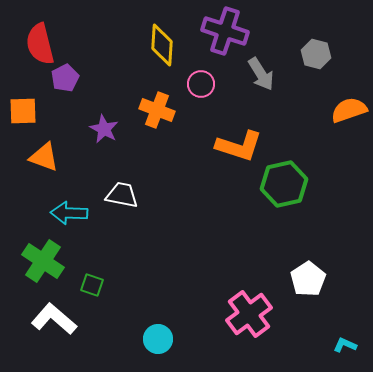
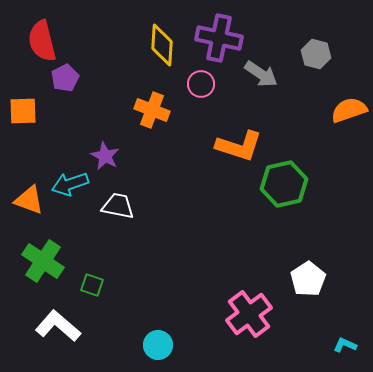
purple cross: moved 6 px left, 7 px down; rotated 6 degrees counterclockwise
red semicircle: moved 2 px right, 3 px up
gray arrow: rotated 24 degrees counterclockwise
orange cross: moved 5 px left
purple star: moved 1 px right, 27 px down
orange triangle: moved 15 px left, 43 px down
white trapezoid: moved 4 px left, 11 px down
cyan arrow: moved 1 px right, 29 px up; rotated 21 degrees counterclockwise
white L-shape: moved 4 px right, 7 px down
cyan circle: moved 6 px down
